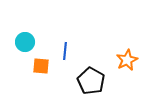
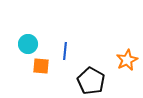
cyan circle: moved 3 px right, 2 px down
